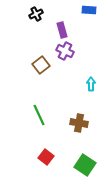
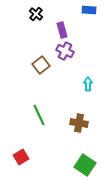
black cross: rotated 24 degrees counterclockwise
cyan arrow: moved 3 px left
red square: moved 25 px left; rotated 21 degrees clockwise
